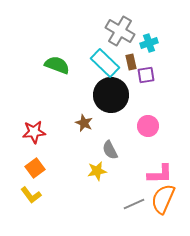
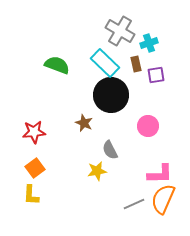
brown rectangle: moved 5 px right, 2 px down
purple square: moved 10 px right
yellow L-shape: rotated 40 degrees clockwise
